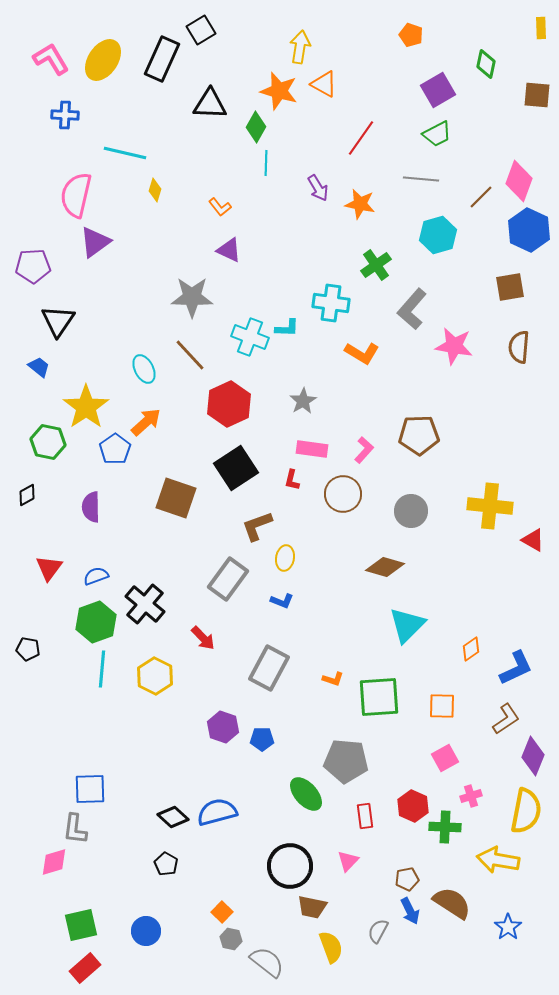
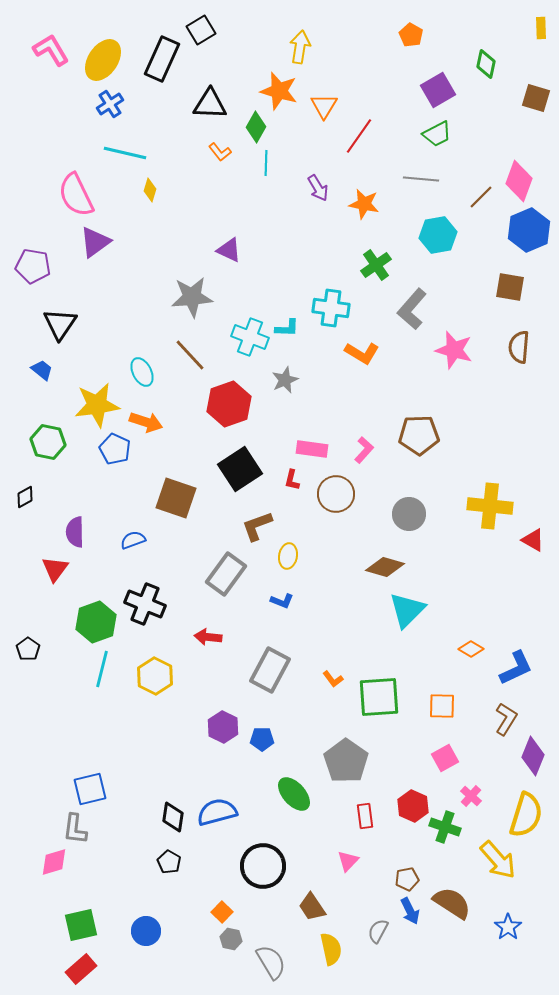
orange pentagon at (411, 35): rotated 10 degrees clockwise
pink L-shape at (51, 59): moved 9 px up
orange triangle at (324, 84): moved 22 px down; rotated 32 degrees clockwise
brown square at (537, 95): moved 1 px left, 3 px down; rotated 12 degrees clockwise
blue cross at (65, 115): moved 45 px right, 11 px up; rotated 36 degrees counterclockwise
red line at (361, 138): moved 2 px left, 2 px up
yellow diamond at (155, 190): moved 5 px left
pink semicircle at (76, 195): rotated 39 degrees counterclockwise
orange star at (360, 204): moved 4 px right
orange L-shape at (220, 207): moved 55 px up
blue hexagon at (529, 230): rotated 12 degrees clockwise
cyan hexagon at (438, 235): rotated 6 degrees clockwise
purple pentagon at (33, 266): rotated 12 degrees clockwise
brown square at (510, 287): rotated 20 degrees clockwise
gray star at (192, 297): rotated 6 degrees counterclockwise
cyan cross at (331, 303): moved 5 px down
black triangle at (58, 321): moved 2 px right, 3 px down
pink star at (454, 346): moved 4 px down; rotated 6 degrees clockwise
blue trapezoid at (39, 367): moved 3 px right, 3 px down
cyan ellipse at (144, 369): moved 2 px left, 3 px down
gray star at (303, 401): moved 18 px left, 21 px up; rotated 8 degrees clockwise
red hexagon at (229, 404): rotated 6 degrees clockwise
yellow star at (86, 407): moved 11 px right, 2 px up; rotated 27 degrees clockwise
orange arrow at (146, 422): rotated 60 degrees clockwise
blue pentagon at (115, 449): rotated 12 degrees counterclockwise
black square at (236, 468): moved 4 px right, 1 px down
brown circle at (343, 494): moved 7 px left
black diamond at (27, 495): moved 2 px left, 2 px down
purple semicircle at (91, 507): moved 16 px left, 25 px down
gray circle at (411, 511): moved 2 px left, 3 px down
yellow ellipse at (285, 558): moved 3 px right, 2 px up
red triangle at (49, 568): moved 6 px right, 1 px down
blue semicircle at (96, 576): moved 37 px right, 36 px up
gray rectangle at (228, 579): moved 2 px left, 5 px up
black cross at (145, 604): rotated 18 degrees counterclockwise
cyan triangle at (407, 625): moved 15 px up
red arrow at (203, 638): moved 5 px right, 1 px up; rotated 140 degrees clockwise
black pentagon at (28, 649): rotated 25 degrees clockwise
orange diamond at (471, 649): rotated 65 degrees clockwise
gray rectangle at (269, 668): moved 1 px right, 2 px down
cyan line at (102, 669): rotated 9 degrees clockwise
orange L-shape at (333, 679): rotated 35 degrees clockwise
brown L-shape at (506, 719): rotated 24 degrees counterclockwise
purple hexagon at (223, 727): rotated 8 degrees clockwise
gray pentagon at (346, 761): rotated 30 degrees clockwise
blue square at (90, 789): rotated 12 degrees counterclockwise
green ellipse at (306, 794): moved 12 px left
pink cross at (471, 796): rotated 30 degrees counterclockwise
yellow semicircle at (526, 811): moved 4 px down; rotated 6 degrees clockwise
black diamond at (173, 817): rotated 56 degrees clockwise
green cross at (445, 827): rotated 16 degrees clockwise
yellow arrow at (498, 860): rotated 141 degrees counterclockwise
black pentagon at (166, 864): moved 3 px right, 2 px up
black circle at (290, 866): moved 27 px left
brown trapezoid at (312, 907): rotated 44 degrees clockwise
yellow semicircle at (331, 947): moved 2 px down; rotated 8 degrees clockwise
gray semicircle at (267, 962): moved 4 px right; rotated 21 degrees clockwise
red rectangle at (85, 968): moved 4 px left, 1 px down
